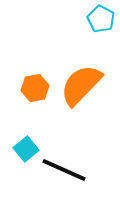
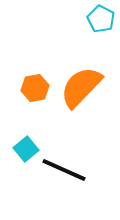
orange semicircle: moved 2 px down
